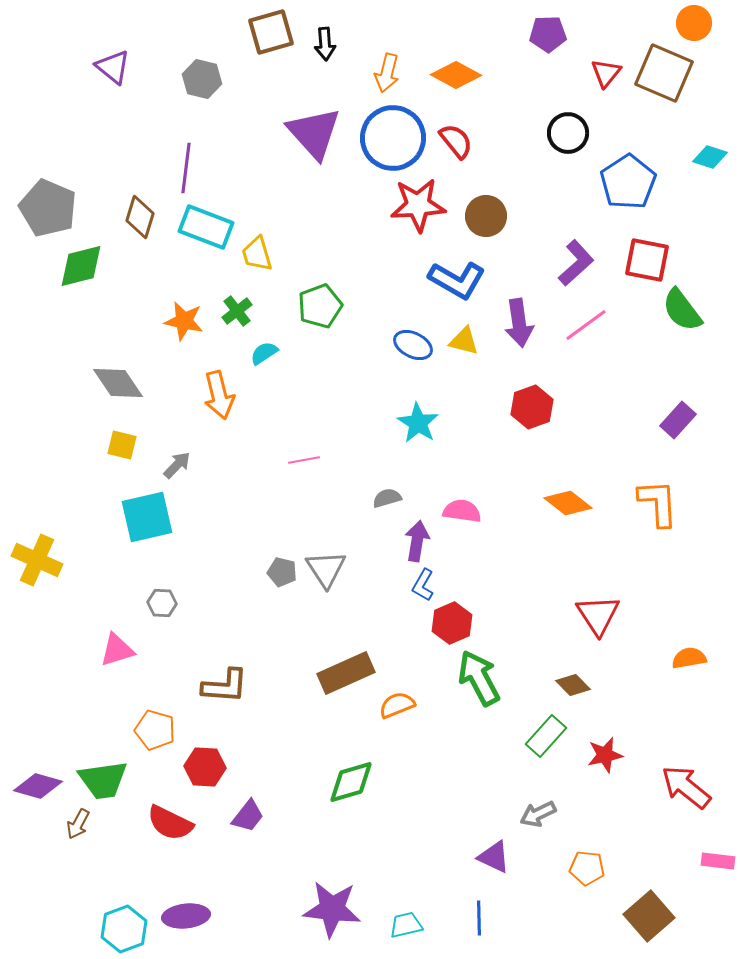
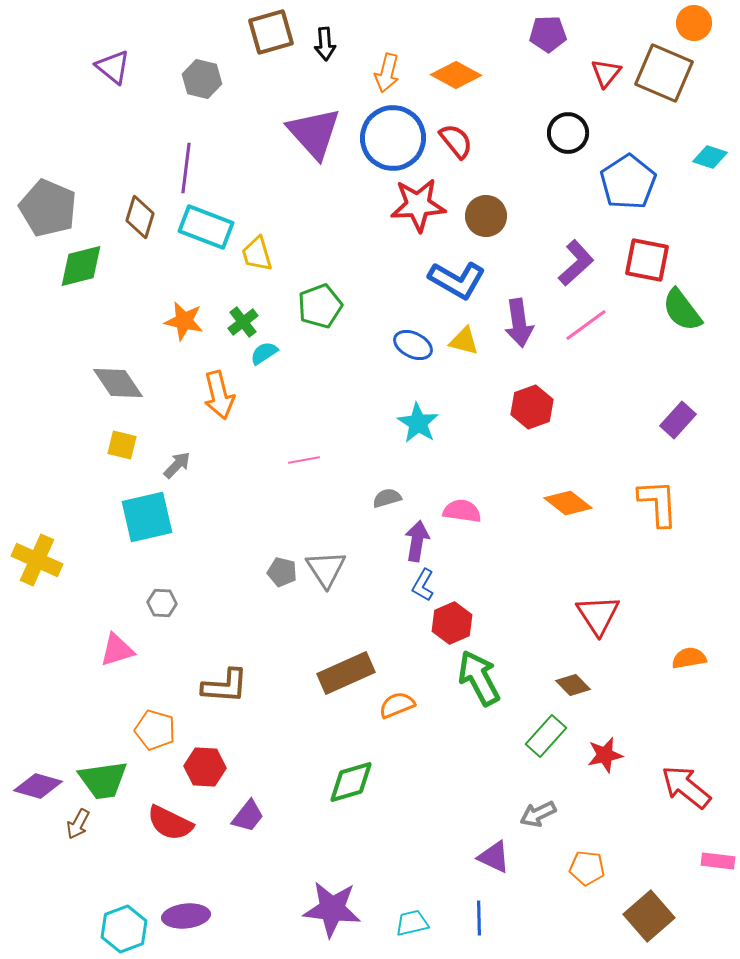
green cross at (237, 311): moved 6 px right, 11 px down
cyan trapezoid at (406, 925): moved 6 px right, 2 px up
